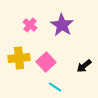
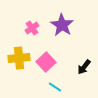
pink cross: moved 2 px right, 3 px down; rotated 16 degrees clockwise
black arrow: moved 1 px down; rotated 14 degrees counterclockwise
